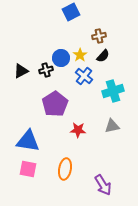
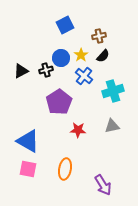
blue square: moved 6 px left, 13 px down
yellow star: moved 1 px right
purple pentagon: moved 4 px right, 2 px up
blue triangle: rotated 20 degrees clockwise
